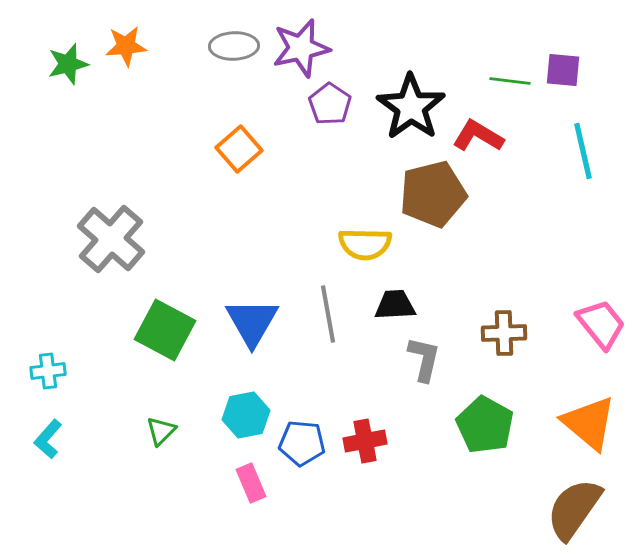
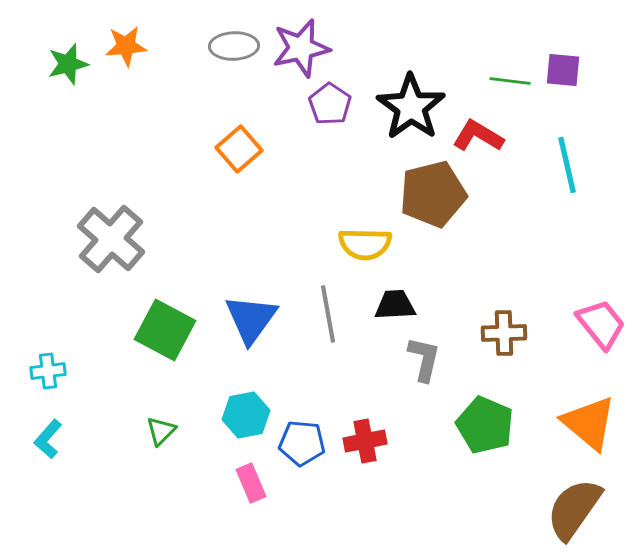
cyan line: moved 16 px left, 14 px down
blue triangle: moved 1 px left, 3 px up; rotated 6 degrees clockwise
green pentagon: rotated 6 degrees counterclockwise
